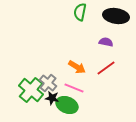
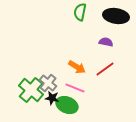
red line: moved 1 px left, 1 px down
pink line: moved 1 px right
